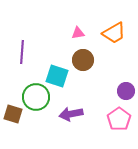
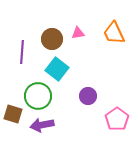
orange trapezoid: rotated 95 degrees clockwise
brown circle: moved 31 px left, 21 px up
cyan square: moved 7 px up; rotated 20 degrees clockwise
purple circle: moved 38 px left, 5 px down
green circle: moved 2 px right, 1 px up
purple arrow: moved 29 px left, 11 px down
pink pentagon: moved 2 px left
